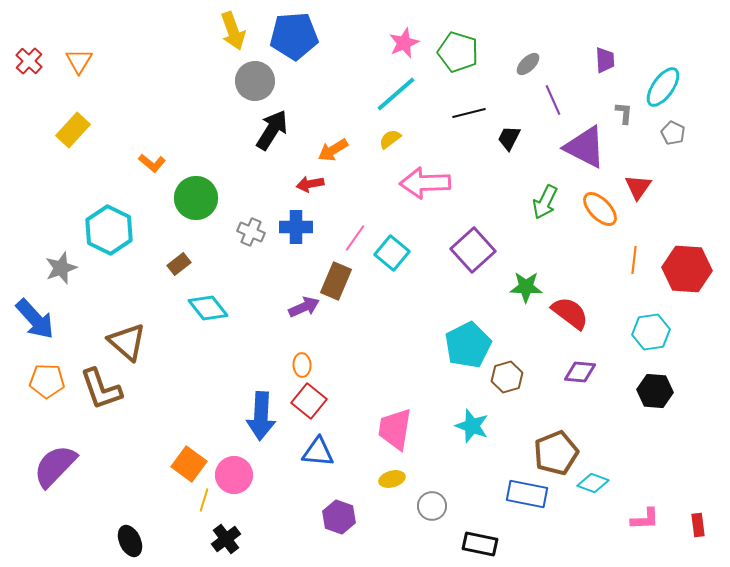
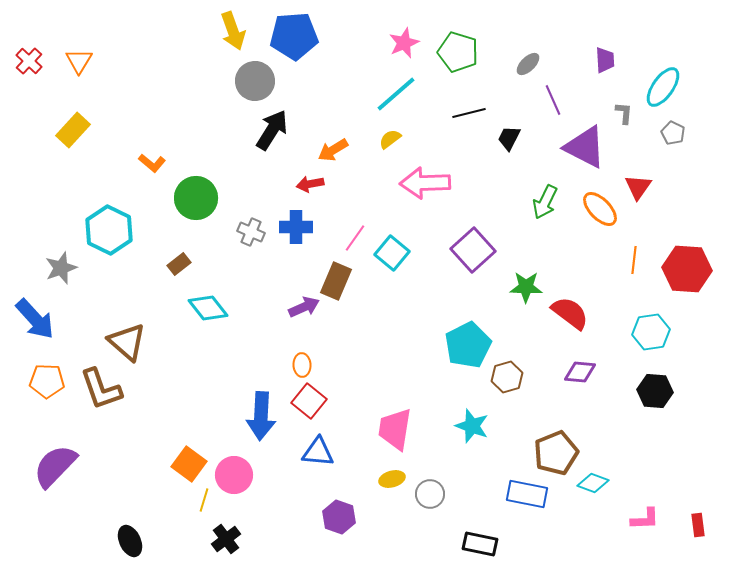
gray circle at (432, 506): moved 2 px left, 12 px up
